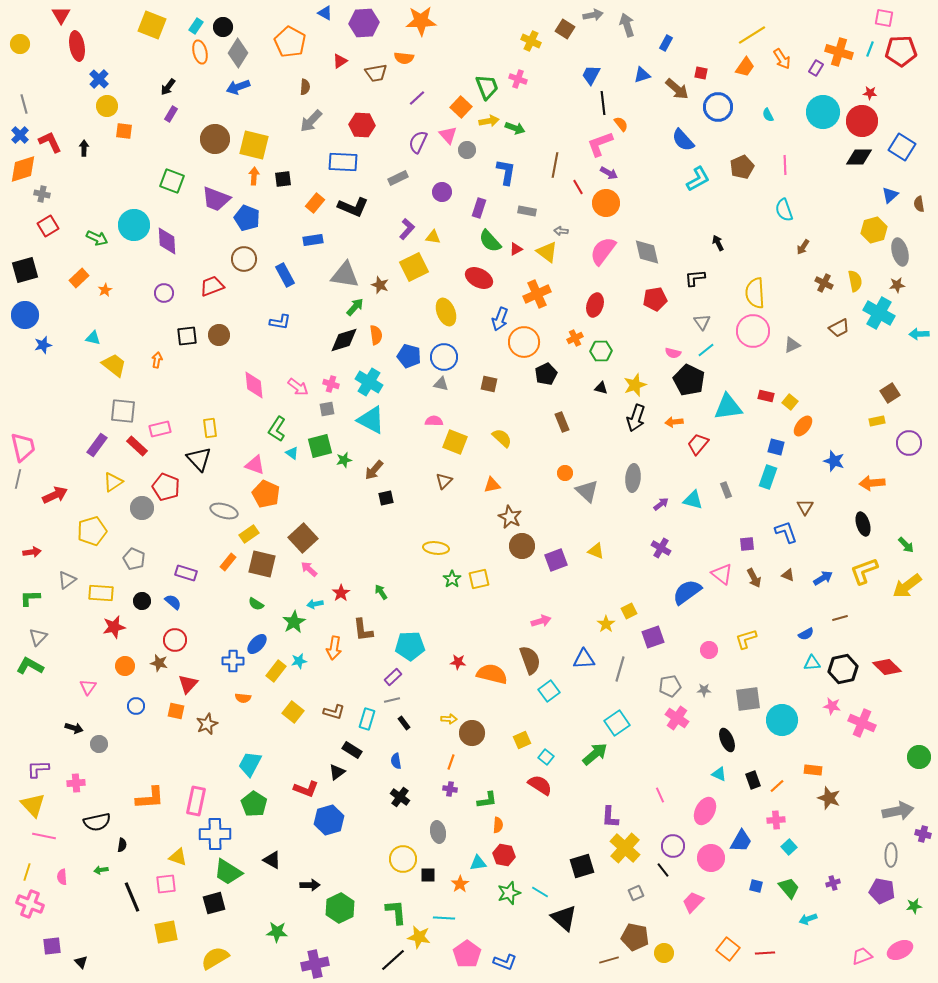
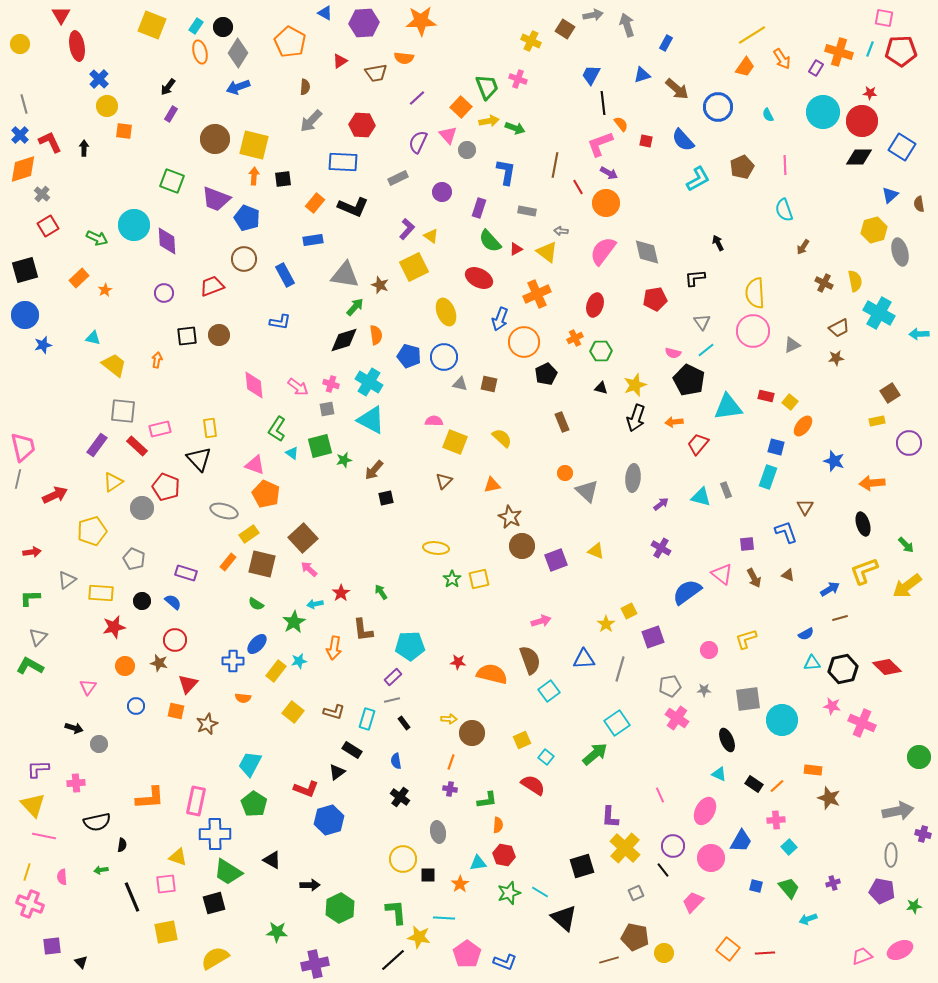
red square at (701, 73): moved 55 px left, 68 px down
gray cross at (42, 194): rotated 28 degrees clockwise
yellow triangle at (433, 237): moved 2 px left, 1 px up; rotated 28 degrees clockwise
brown star at (897, 285): moved 61 px left, 73 px down
gray triangle at (441, 384): moved 19 px right
cyan triangle at (693, 500): moved 8 px right, 3 px up
blue arrow at (823, 578): moved 7 px right, 11 px down
black rectangle at (753, 780): moved 1 px right, 4 px down; rotated 36 degrees counterclockwise
red semicircle at (540, 785): moved 7 px left
